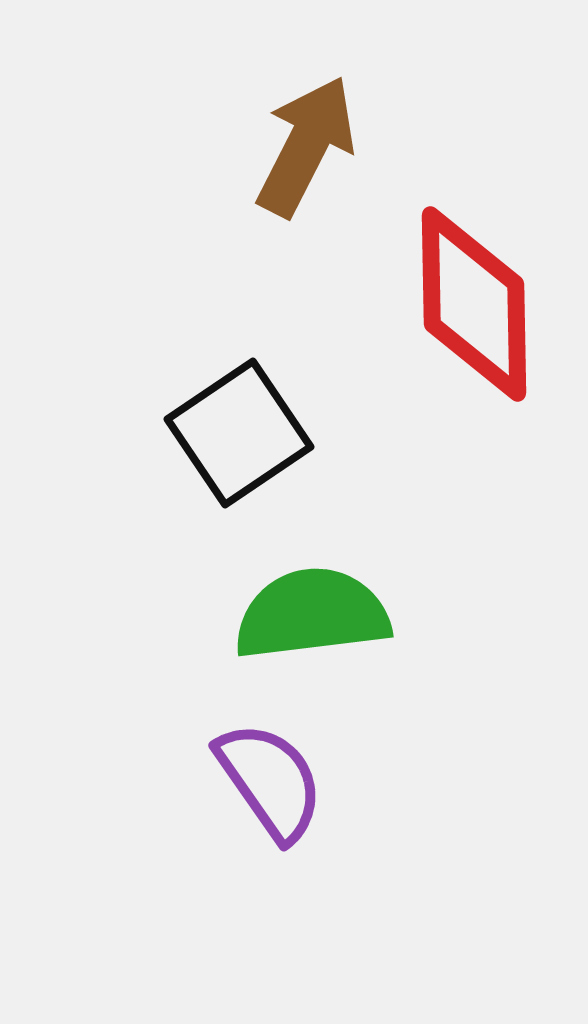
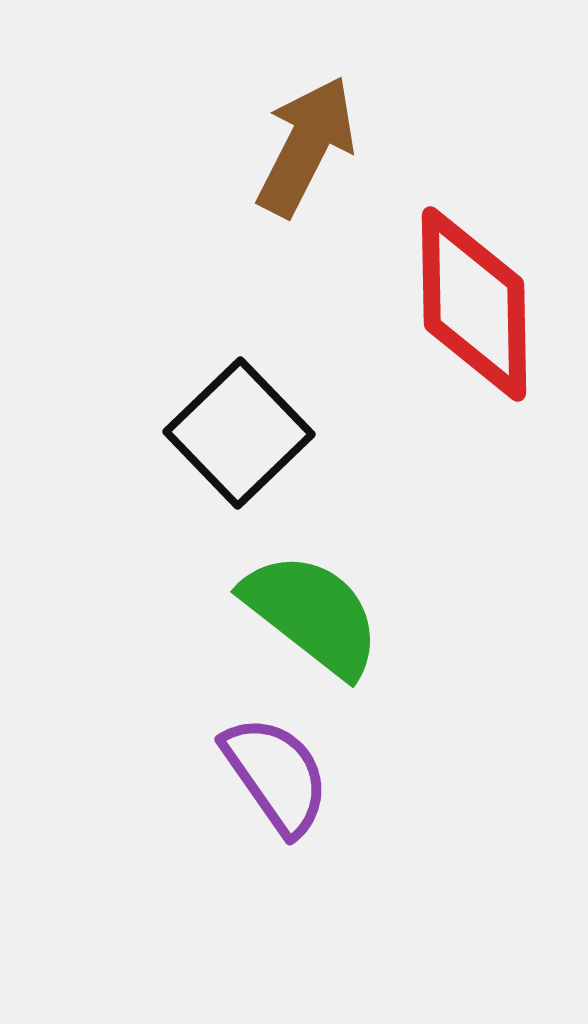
black square: rotated 10 degrees counterclockwise
green semicircle: rotated 45 degrees clockwise
purple semicircle: moved 6 px right, 6 px up
